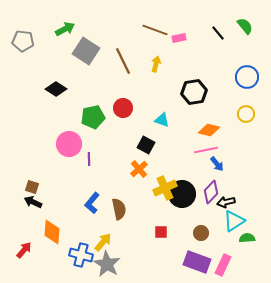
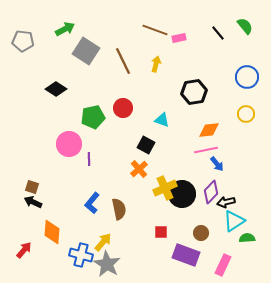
orange diamond at (209, 130): rotated 20 degrees counterclockwise
purple rectangle at (197, 262): moved 11 px left, 7 px up
